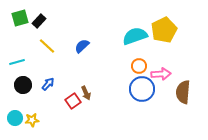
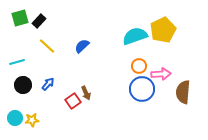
yellow pentagon: moved 1 px left
